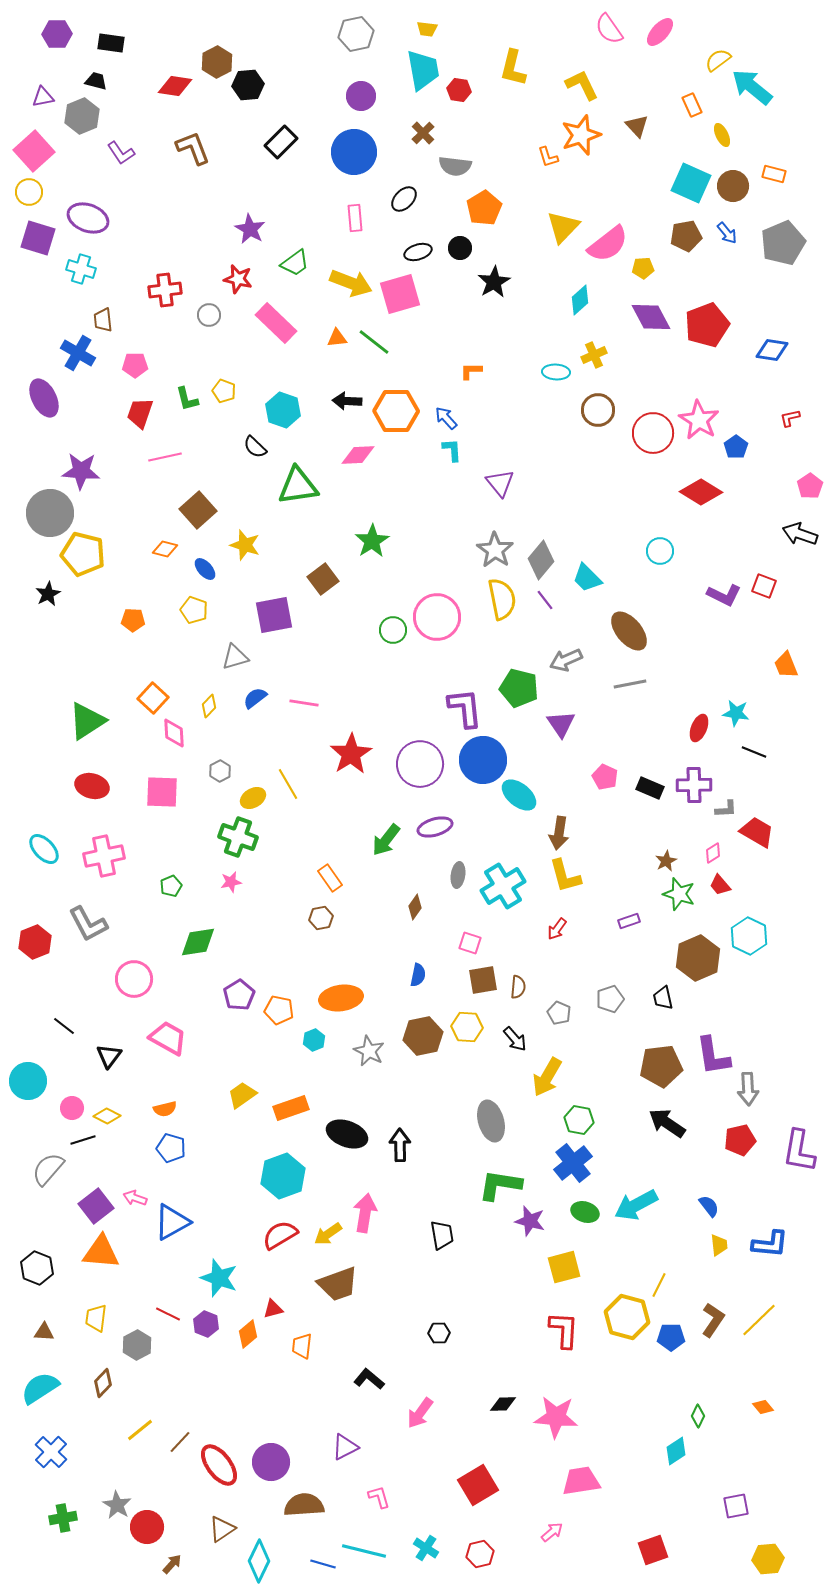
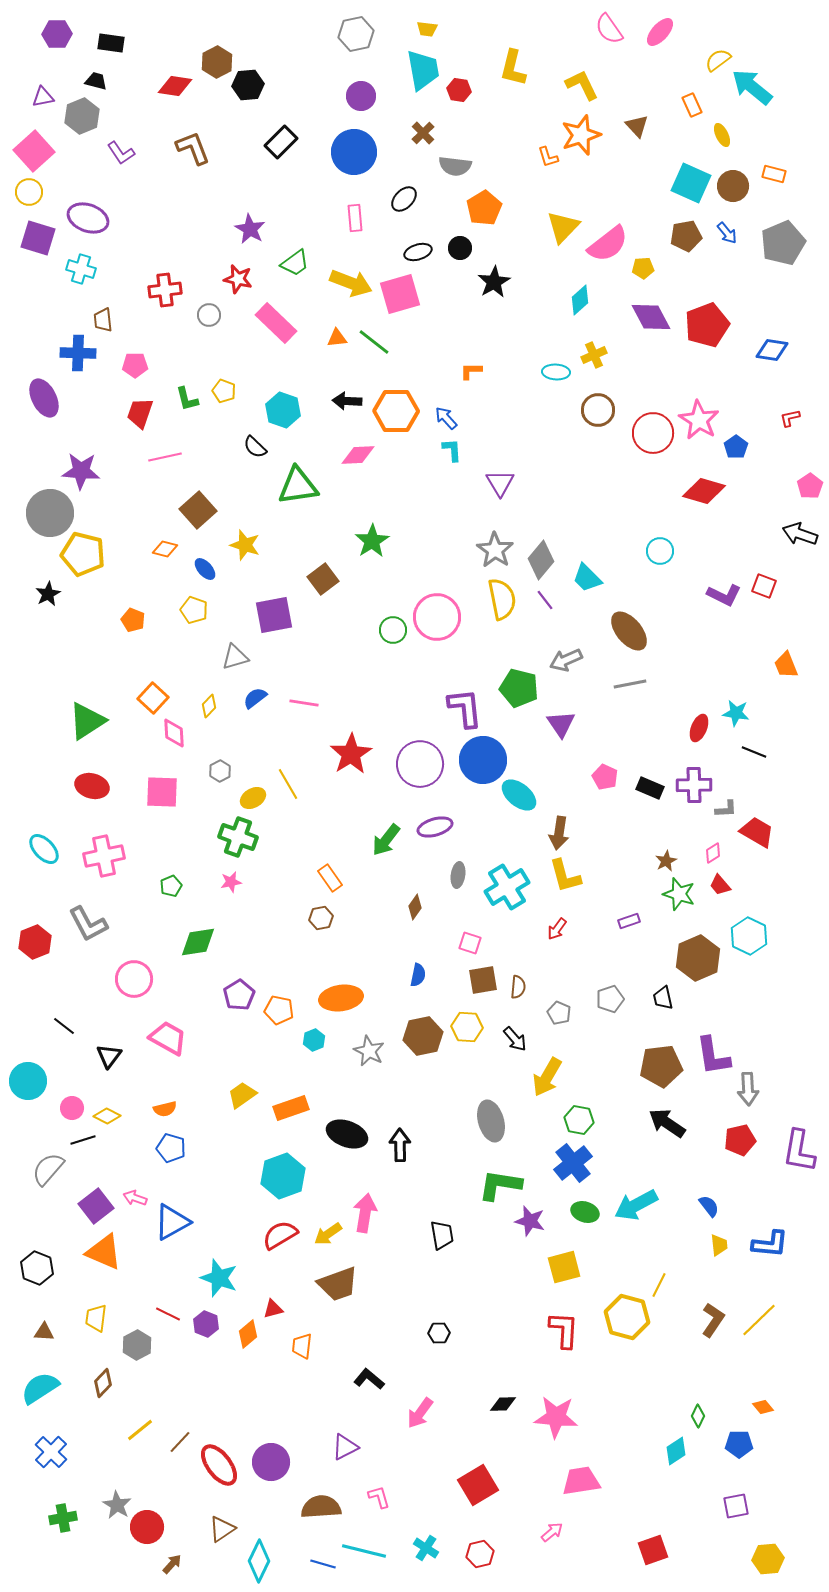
blue cross at (78, 353): rotated 28 degrees counterclockwise
purple triangle at (500, 483): rotated 8 degrees clockwise
red diamond at (701, 492): moved 3 px right, 1 px up; rotated 15 degrees counterclockwise
orange pentagon at (133, 620): rotated 20 degrees clockwise
cyan cross at (503, 886): moved 4 px right, 1 px down
orange triangle at (101, 1252): moved 3 px right; rotated 18 degrees clockwise
blue pentagon at (671, 1337): moved 68 px right, 107 px down
brown semicircle at (304, 1505): moved 17 px right, 2 px down
